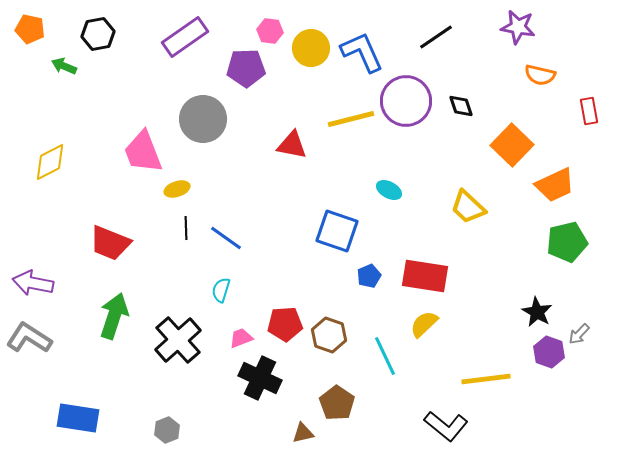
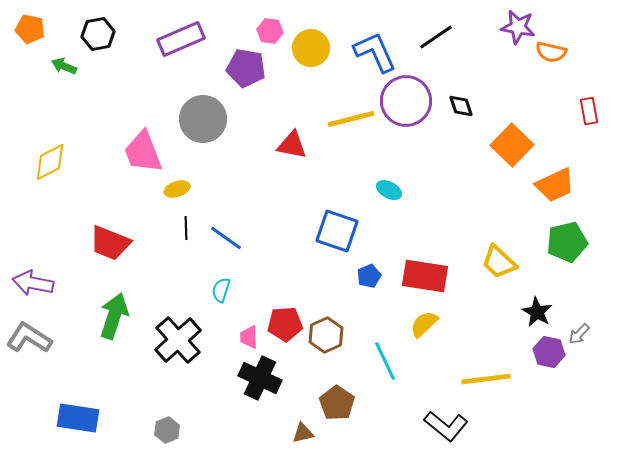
purple rectangle at (185, 37): moved 4 px left, 2 px down; rotated 12 degrees clockwise
blue L-shape at (362, 52): moved 13 px right
purple pentagon at (246, 68): rotated 12 degrees clockwise
orange semicircle at (540, 75): moved 11 px right, 23 px up
yellow trapezoid at (468, 207): moved 31 px right, 55 px down
brown hexagon at (329, 335): moved 3 px left; rotated 16 degrees clockwise
pink trapezoid at (241, 338): moved 8 px right, 1 px up; rotated 70 degrees counterclockwise
purple hexagon at (549, 352): rotated 8 degrees counterclockwise
cyan line at (385, 356): moved 5 px down
